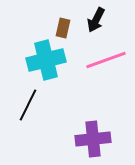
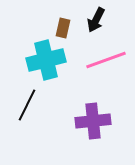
black line: moved 1 px left
purple cross: moved 18 px up
